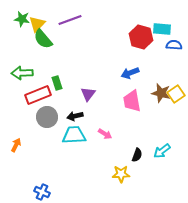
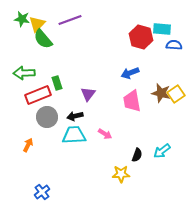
green arrow: moved 2 px right
orange arrow: moved 12 px right
blue cross: rotated 28 degrees clockwise
